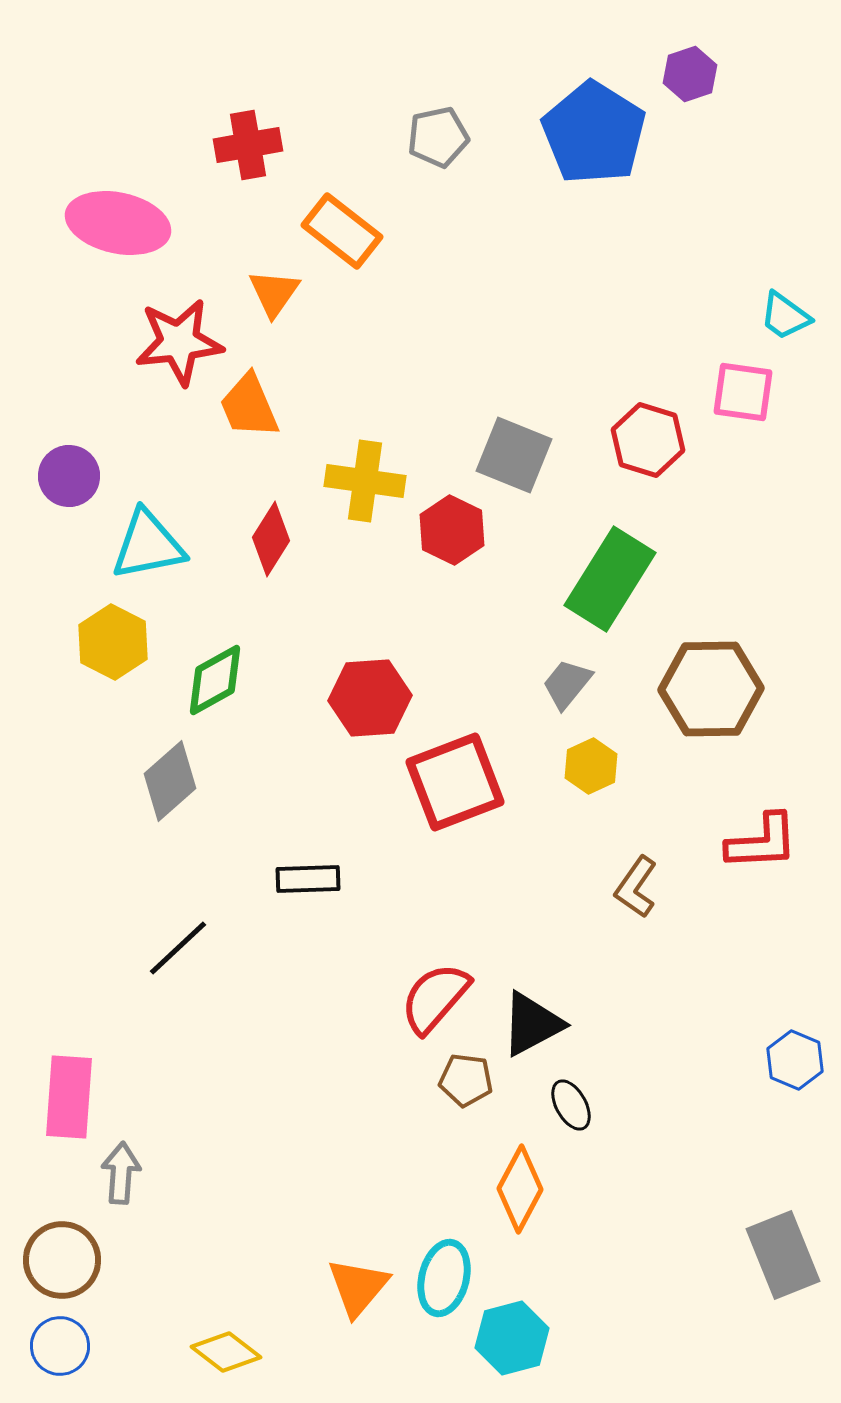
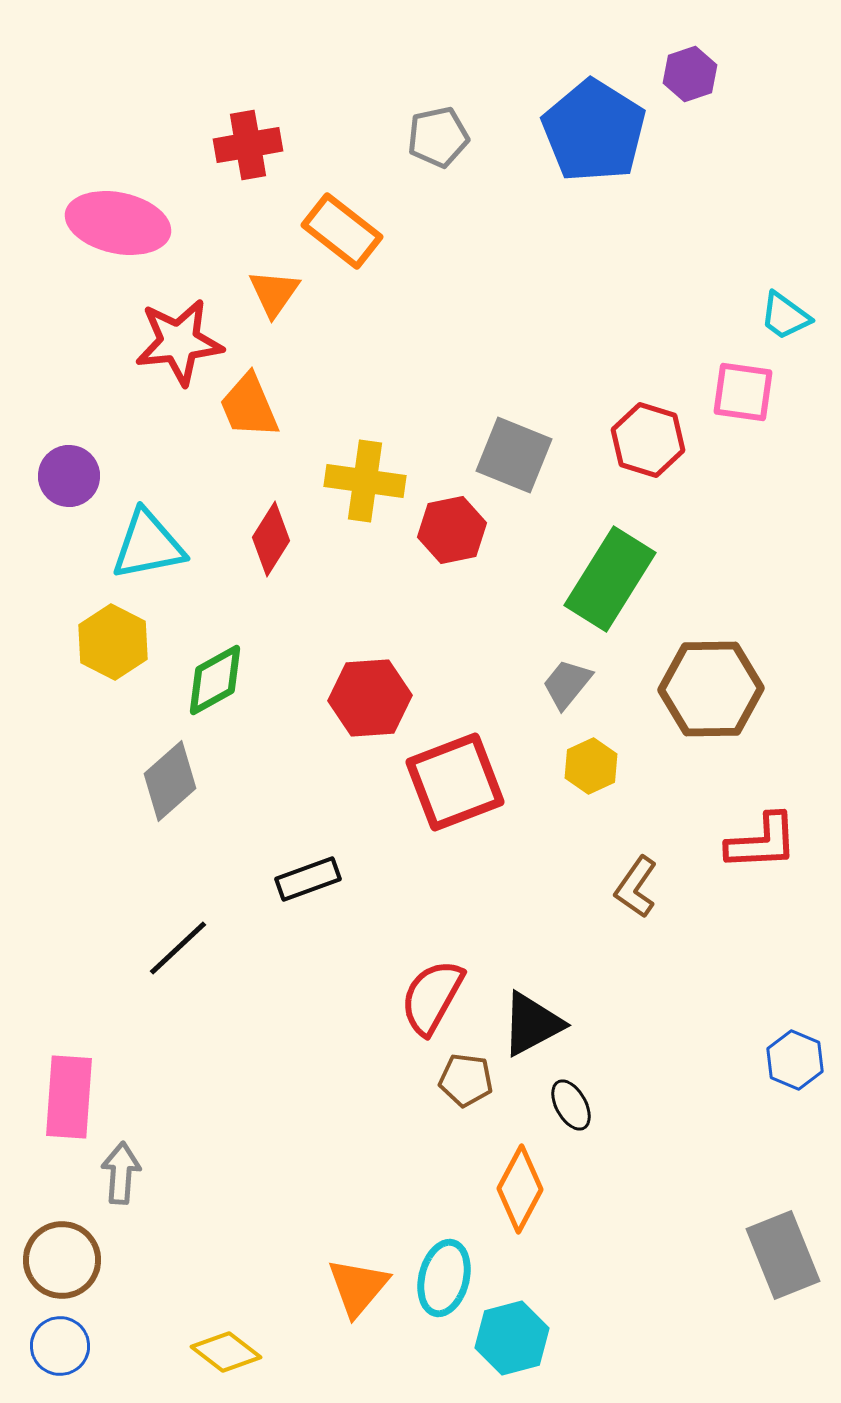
blue pentagon at (594, 133): moved 2 px up
red hexagon at (452, 530): rotated 22 degrees clockwise
black rectangle at (308, 879): rotated 18 degrees counterclockwise
red semicircle at (435, 998): moved 3 px left, 1 px up; rotated 12 degrees counterclockwise
